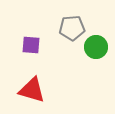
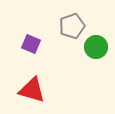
gray pentagon: moved 2 px up; rotated 15 degrees counterclockwise
purple square: moved 1 px up; rotated 18 degrees clockwise
